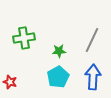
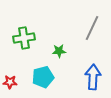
gray line: moved 12 px up
cyan pentagon: moved 15 px left; rotated 15 degrees clockwise
red star: rotated 16 degrees counterclockwise
